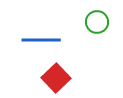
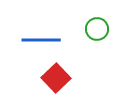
green circle: moved 7 px down
